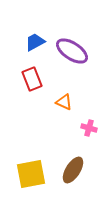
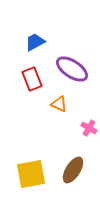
purple ellipse: moved 18 px down
orange triangle: moved 5 px left, 2 px down
pink cross: rotated 14 degrees clockwise
